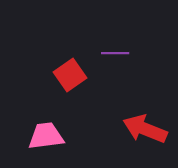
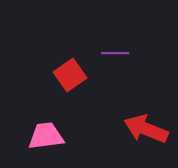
red arrow: moved 1 px right
